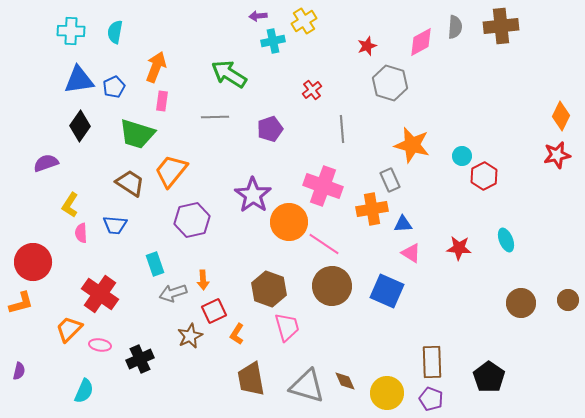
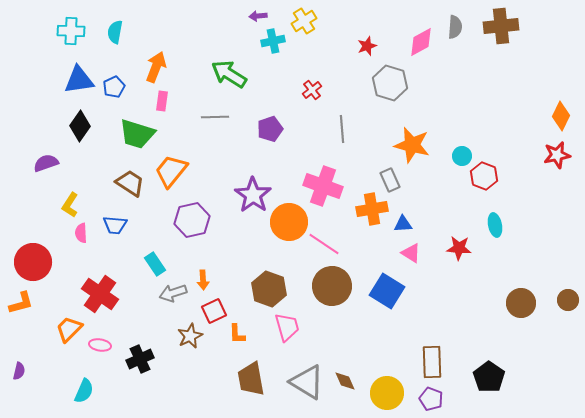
red hexagon at (484, 176): rotated 12 degrees counterclockwise
cyan ellipse at (506, 240): moved 11 px left, 15 px up; rotated 10 degrees clockwise
cyan rectangle at (155, 264): rotated 15 degrees counterclockwise
blue square at (387, 291): rotated 8 degrees clockwise
orange L-shape at (237, 334): rotated 35 degrees counterclockwise
gray triangle at (307, 386): moved 4 px up; rotated 15 degrees clockwise
